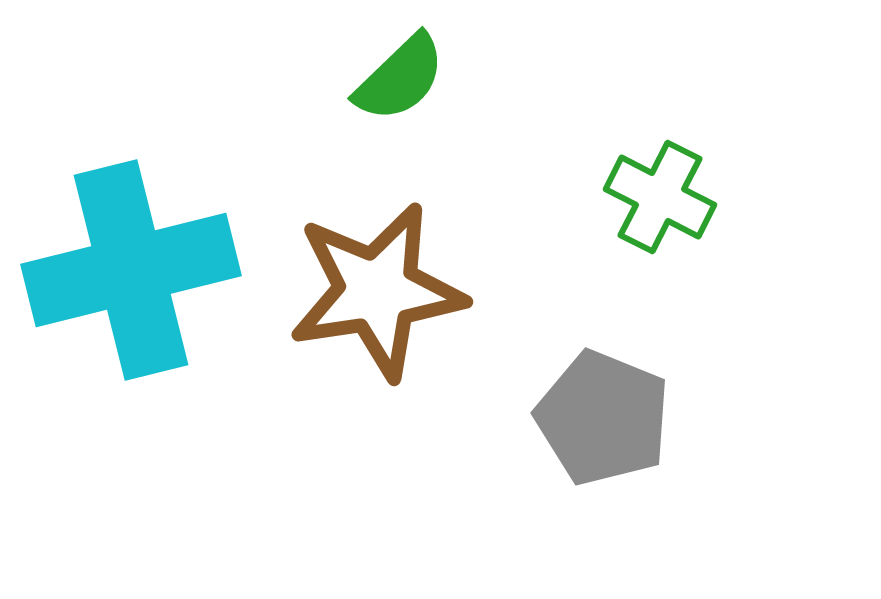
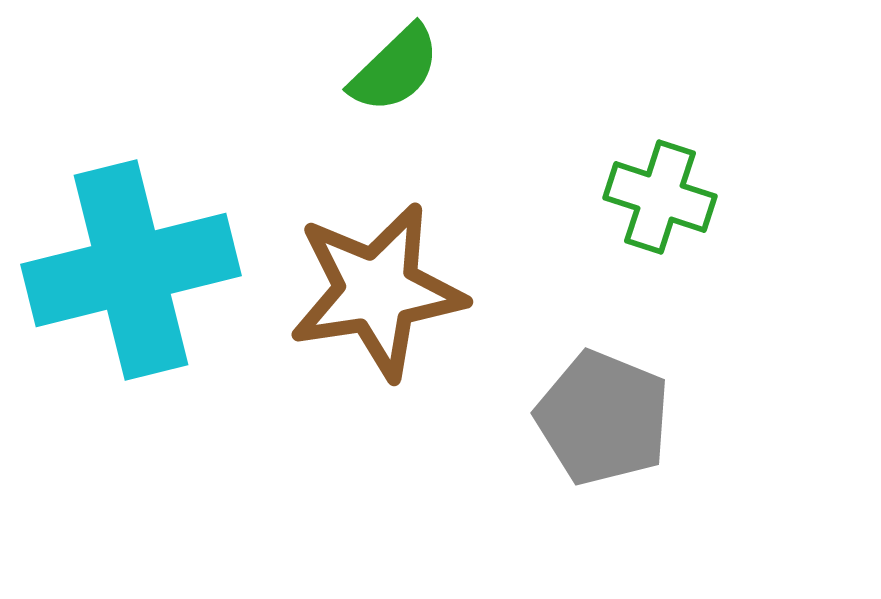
green semicircle: moved 5 px left, 9 px up
green cross: rotated 9 degrees counterclockwise
